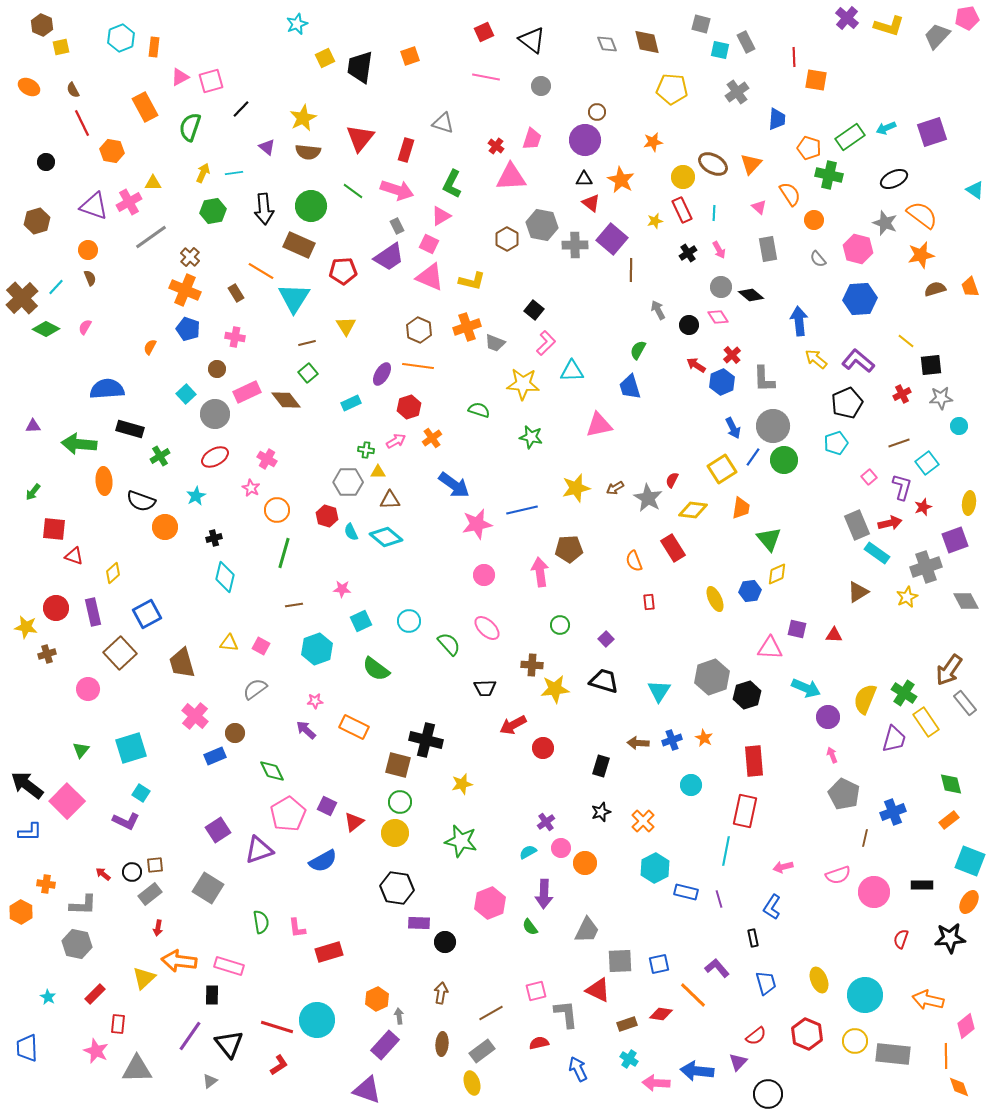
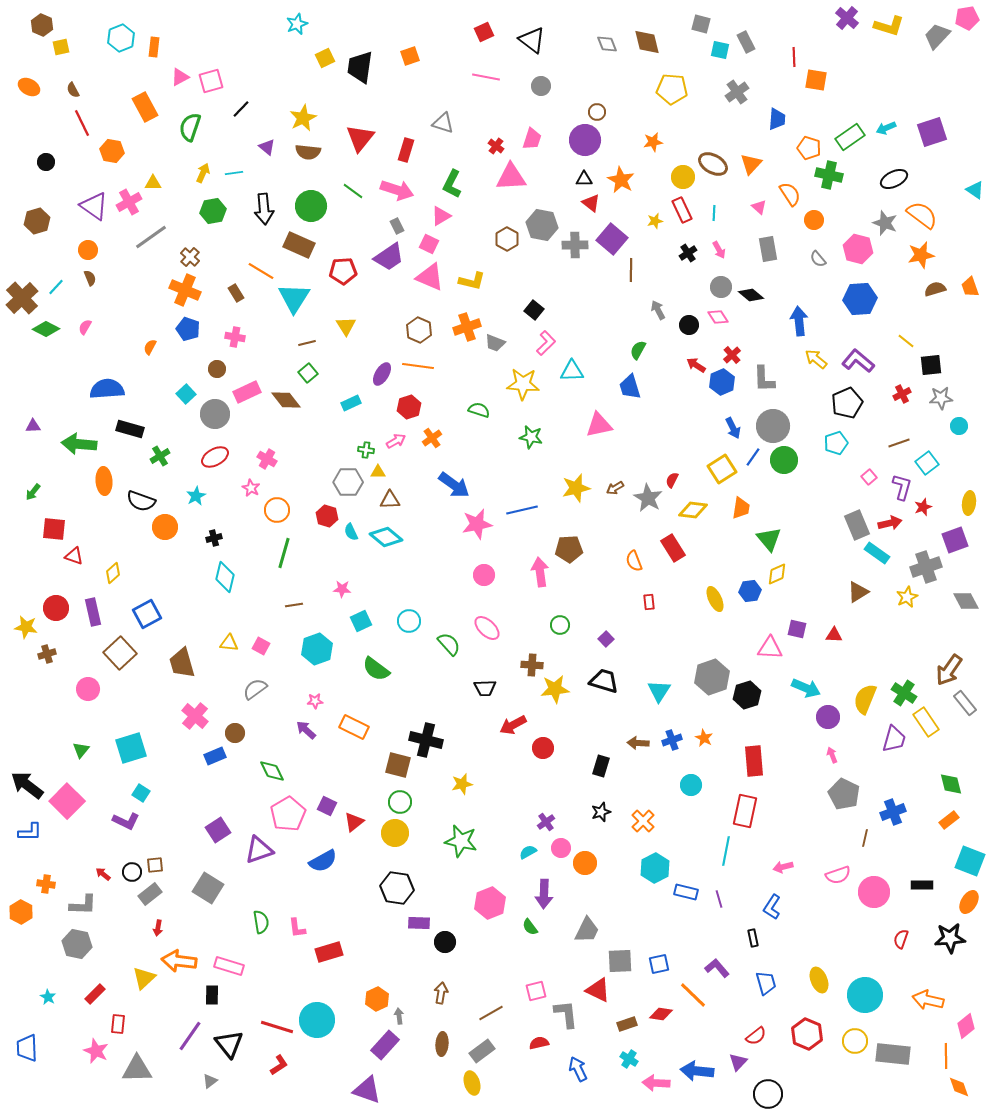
purple triangle at (94, 206): rotated 16 degrees clockwise
